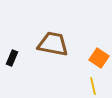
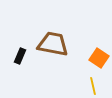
black rectangle: moved 8 px right, 2 px up
